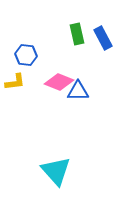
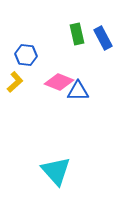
yellow L-shape: rotated 35 degrees counterclockwise
